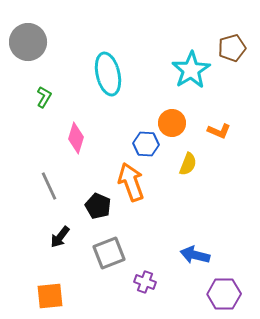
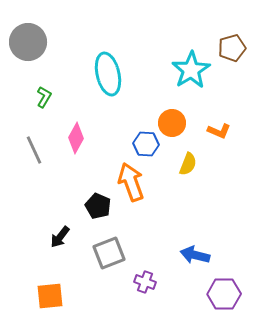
pink diamond: rotated 12 degrees clockwise
gray line: moved 15 px left, 36 px up
